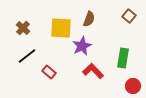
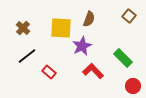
green rectangle: rotated 54 degrees counterclockwise
